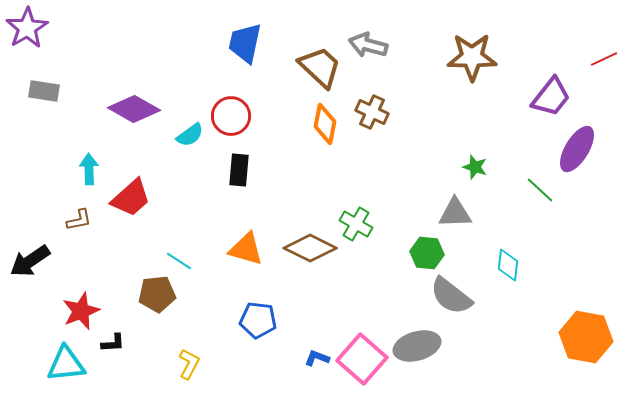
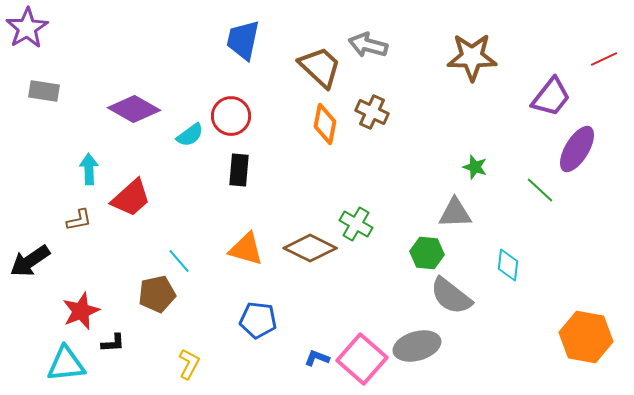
blue trapezoid: moved 2 px left, 3 px up
cyan line: rotated 16 degrees clockwise
brown pentagon: rotated 6 degrees counterclockwise
